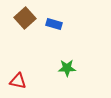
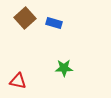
blue rectangle: moved 1 px up
green star: moved 3 px left
